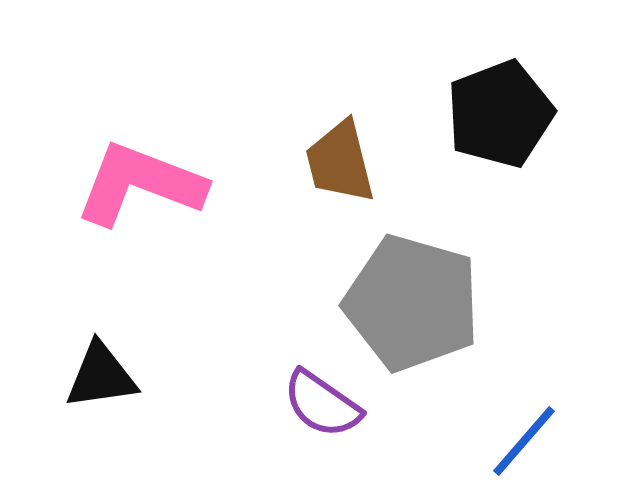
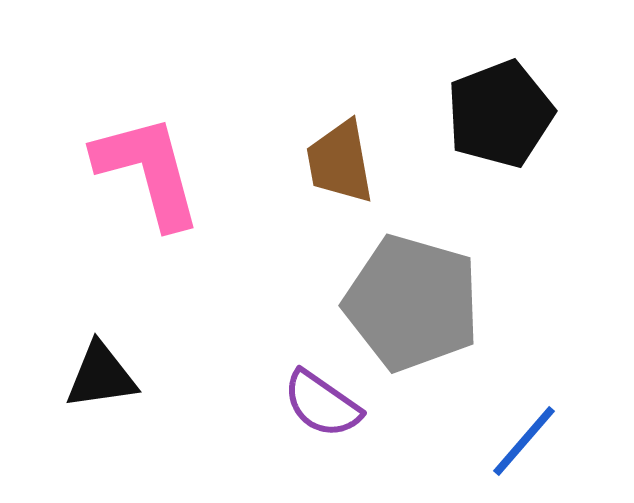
brown trapezoid: rotated 4 degrees clockwise
pink L-shape: moved 8 px right, 13 px up; rotated 54 degrees clockwise
